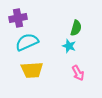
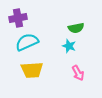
green semicircle: rotated 63 degrees clockwise
